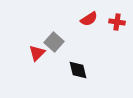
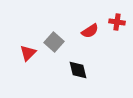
red semicircle: moved 1 px right, 12 px down
red triangle: moved 9 px left
